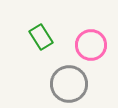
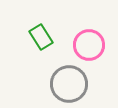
pink circle: moved 2 px left
